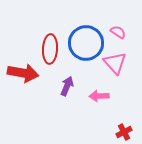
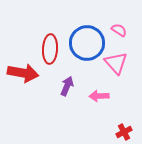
pink semicircle: moved 1 px right, 2 px up
blue circle: moved 1 px right
pink triangle: moved 1 px right
